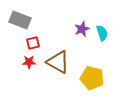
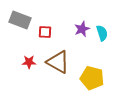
red square: moved 12 px right, 11 px up; rotated 16 degrees clockwise
